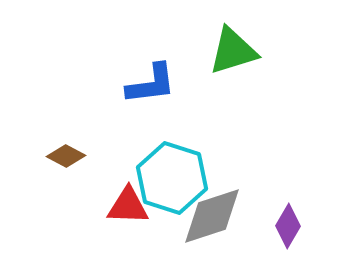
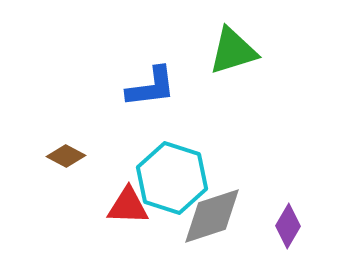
blue L-shape: moved 3 px down
